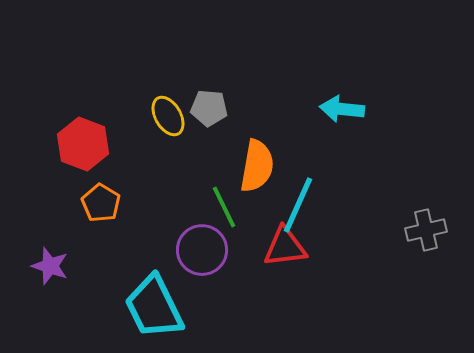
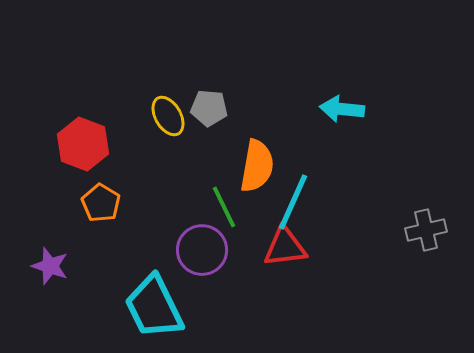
cyan line: moved 5 px left, 3 px up
